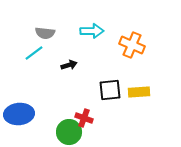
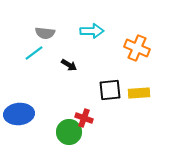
orange cross: moved 5 px right, 3 px down
black arrow: rotated 49 degrees clockwise
yellow rectangle: moved 1 px down
